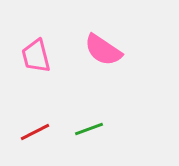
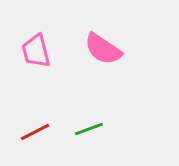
pink semicircle: moved 1 px up
pink trapezoid: moved 5 px up
